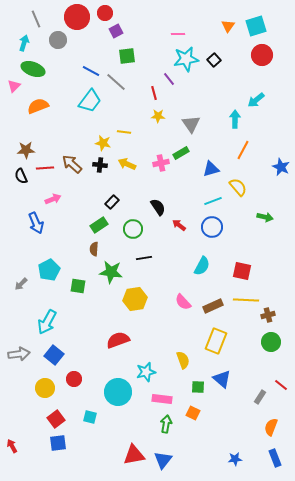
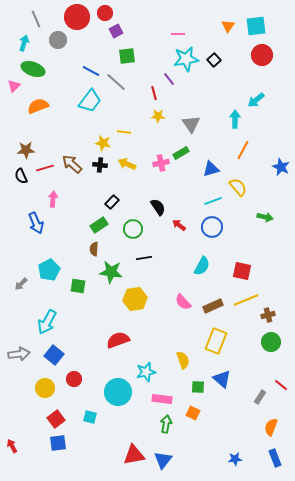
cyan square at (256, 26): rotated 10 degrees clockwise
red line at (45, 168): rotated 12 degrees counterclockwise
pink arrow at (53, 199): rotated 63 degrees counterclockwise
yellow line at (246, 300): rotated 25 degrees counterclockwise
